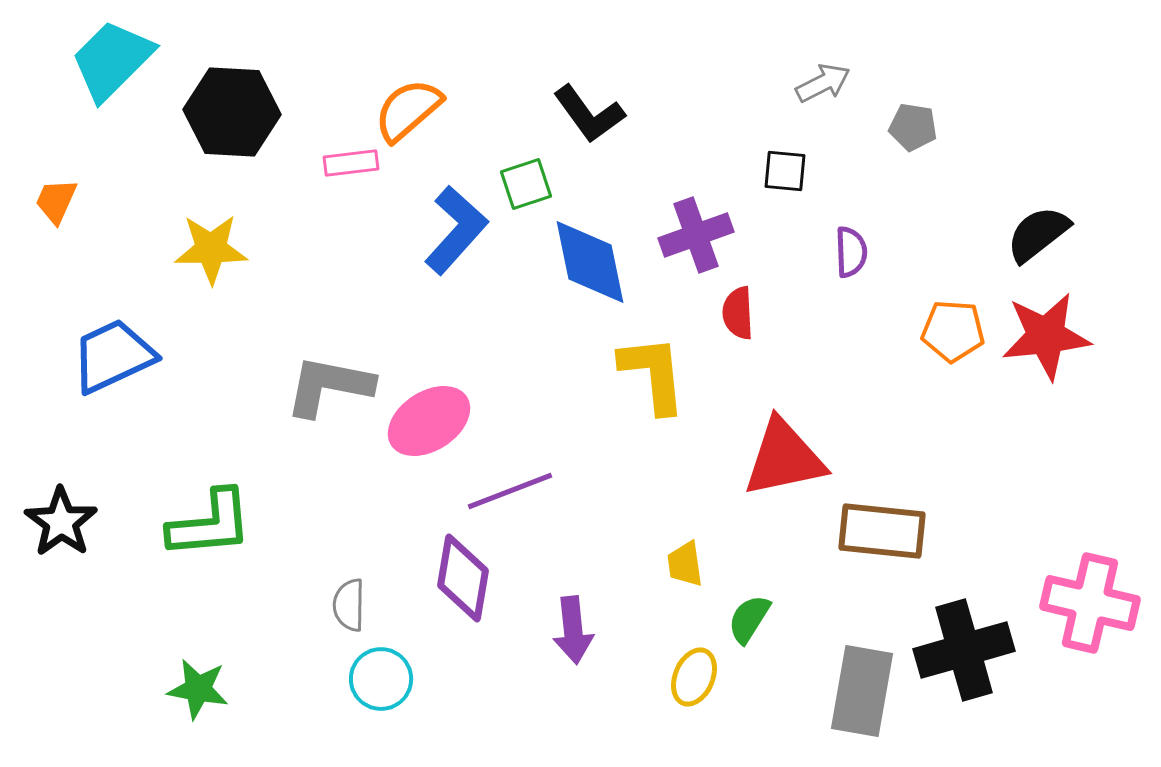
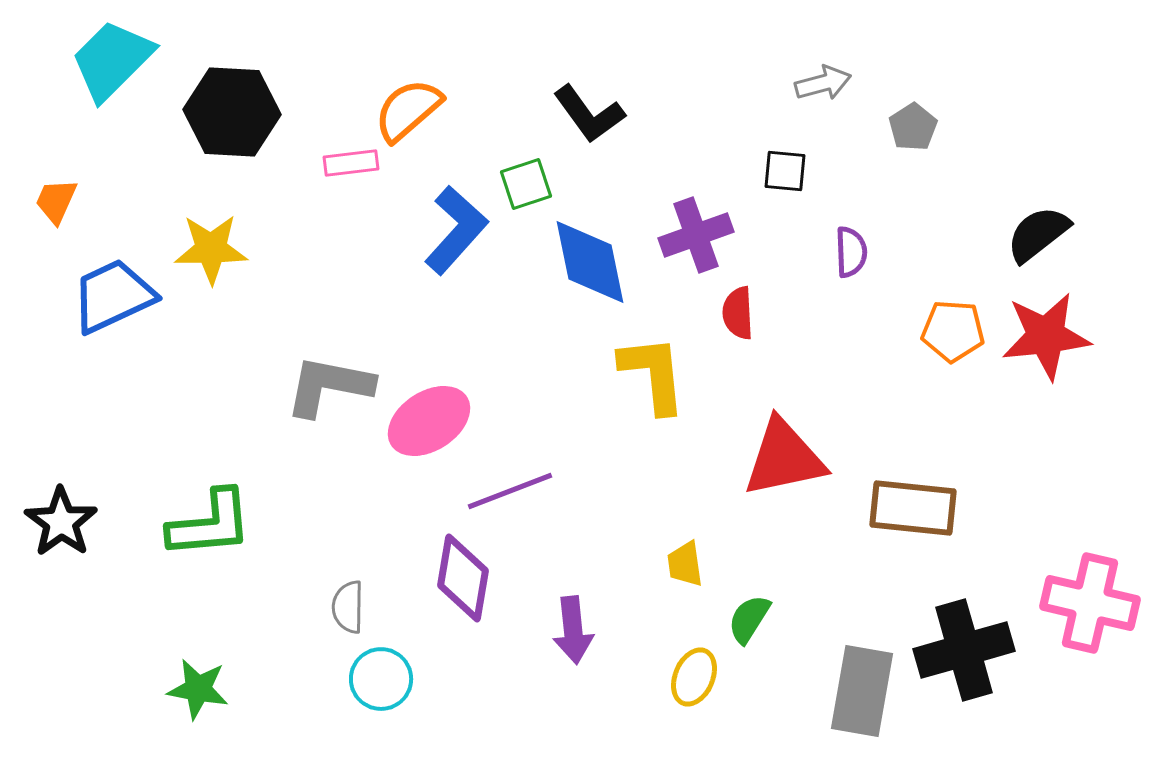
gray arrow: rotated 12 degrees clockwise
gray pentagon: rotated 30 degrees clockwise
blue trapezoid: moved 60 px up
brown rectangle: moved 31 px right, 23 px up
gray semicircle: moved 1 px left, 2 px down
